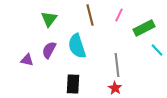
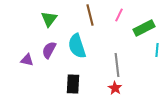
cyan line: rotated 48 degrees clockwise
